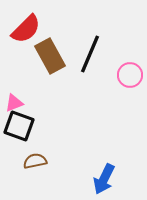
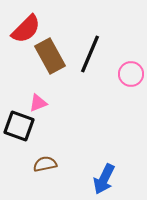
pink circle: moved 1 px right, 1 px up
pink triangle: moved 24 px right
brown semicircle: moved 10 px right, 3 px down
